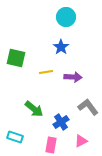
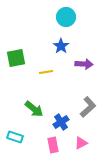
blue star: moved 1 px up
green square: rotated 24 degrees counterclockwise
purple arrow: moved 11 px right, 13 px up
gray L-shape: rotated 85 degrees clockwise
pink triangle: moved 2 px down
pink rectangle: moved 2 px right; rotated 21 degrees counterclockwise
